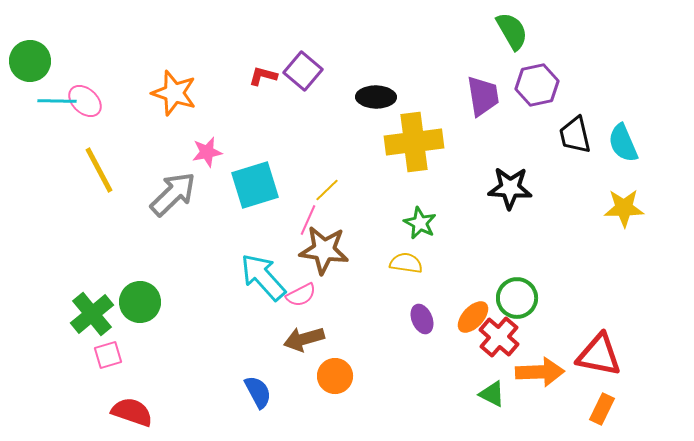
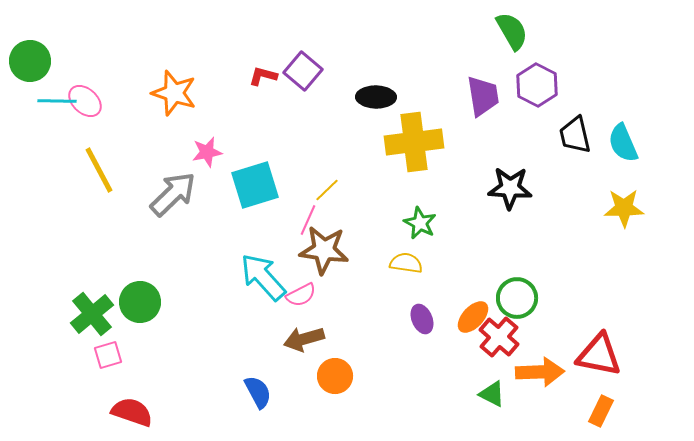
purple hexagon at (537, 85): rotated 21 degrees counterclockwise
orange rectangle at (602, 409): moved 1 px left, 2 px down
